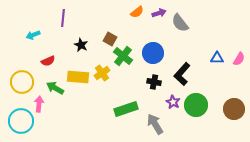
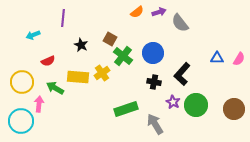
purple arrow: moved 1 px up
